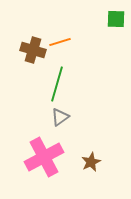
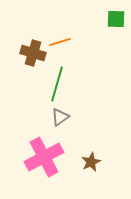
brown cross: moved 3 px down
